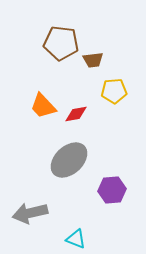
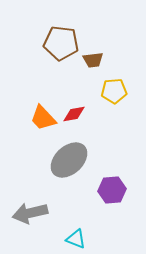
orange trapezoid: moved 12 px down
red diamond: moved 2 px left
